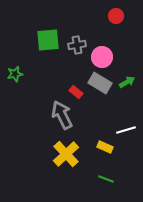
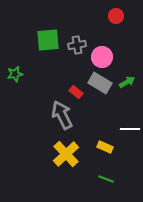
white line: moved 4 px right, 1 px up; rotated 18 degrees clockwise
